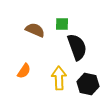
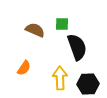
orange semicircle: moved 3 px up
yellow arrow: moved 1 px right
black hexagon: rotated 15 degrees counterclockwise
